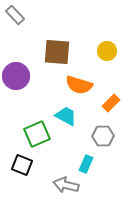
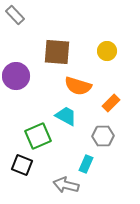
orange semicircle: moved 1 px left, 1 px down
green square: moved 1 px right, 2 px down
